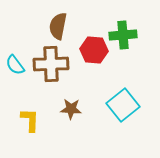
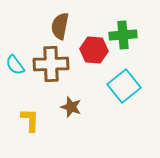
brown semicircle: moved 2 px right
cyan square: moved 1 px right, 19 px up
brown star: moved 2 px up; rotated 15 degrees clockwise
